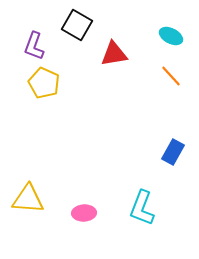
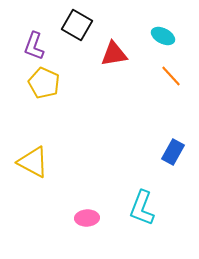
cyan ellipse: moved 8 px left
yellow triangle: moved 5 px right, 37 px up; rotated 24 degrees clockwise
pink ellipse: moved 3 px right, 5 px down
